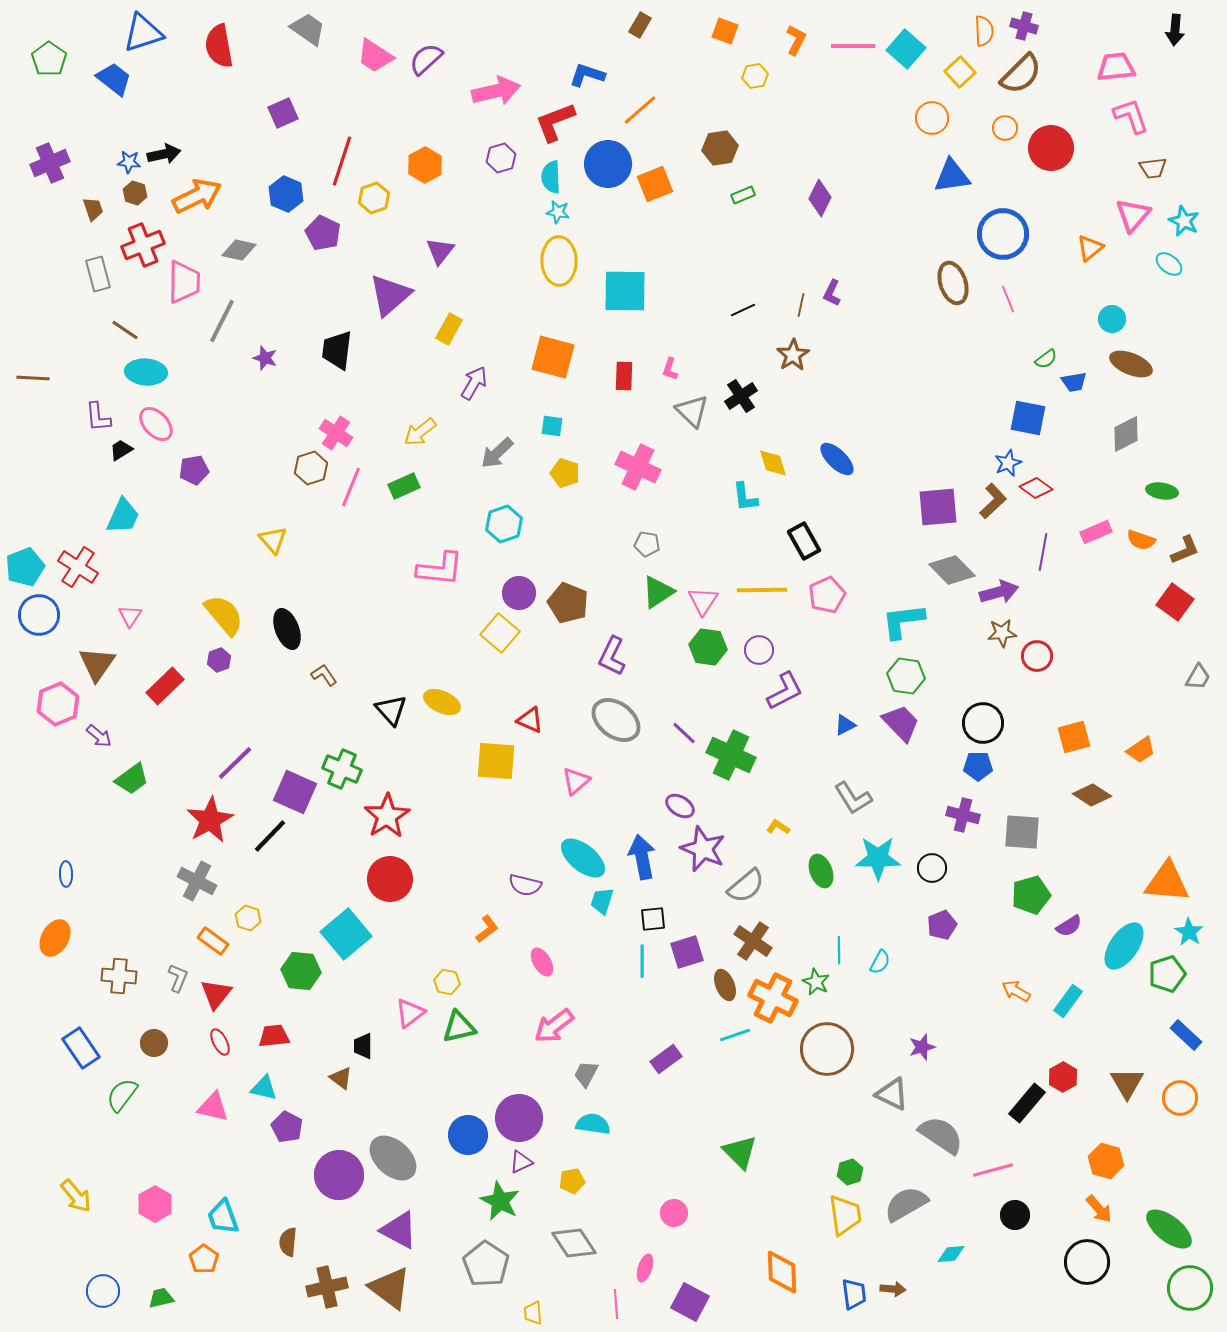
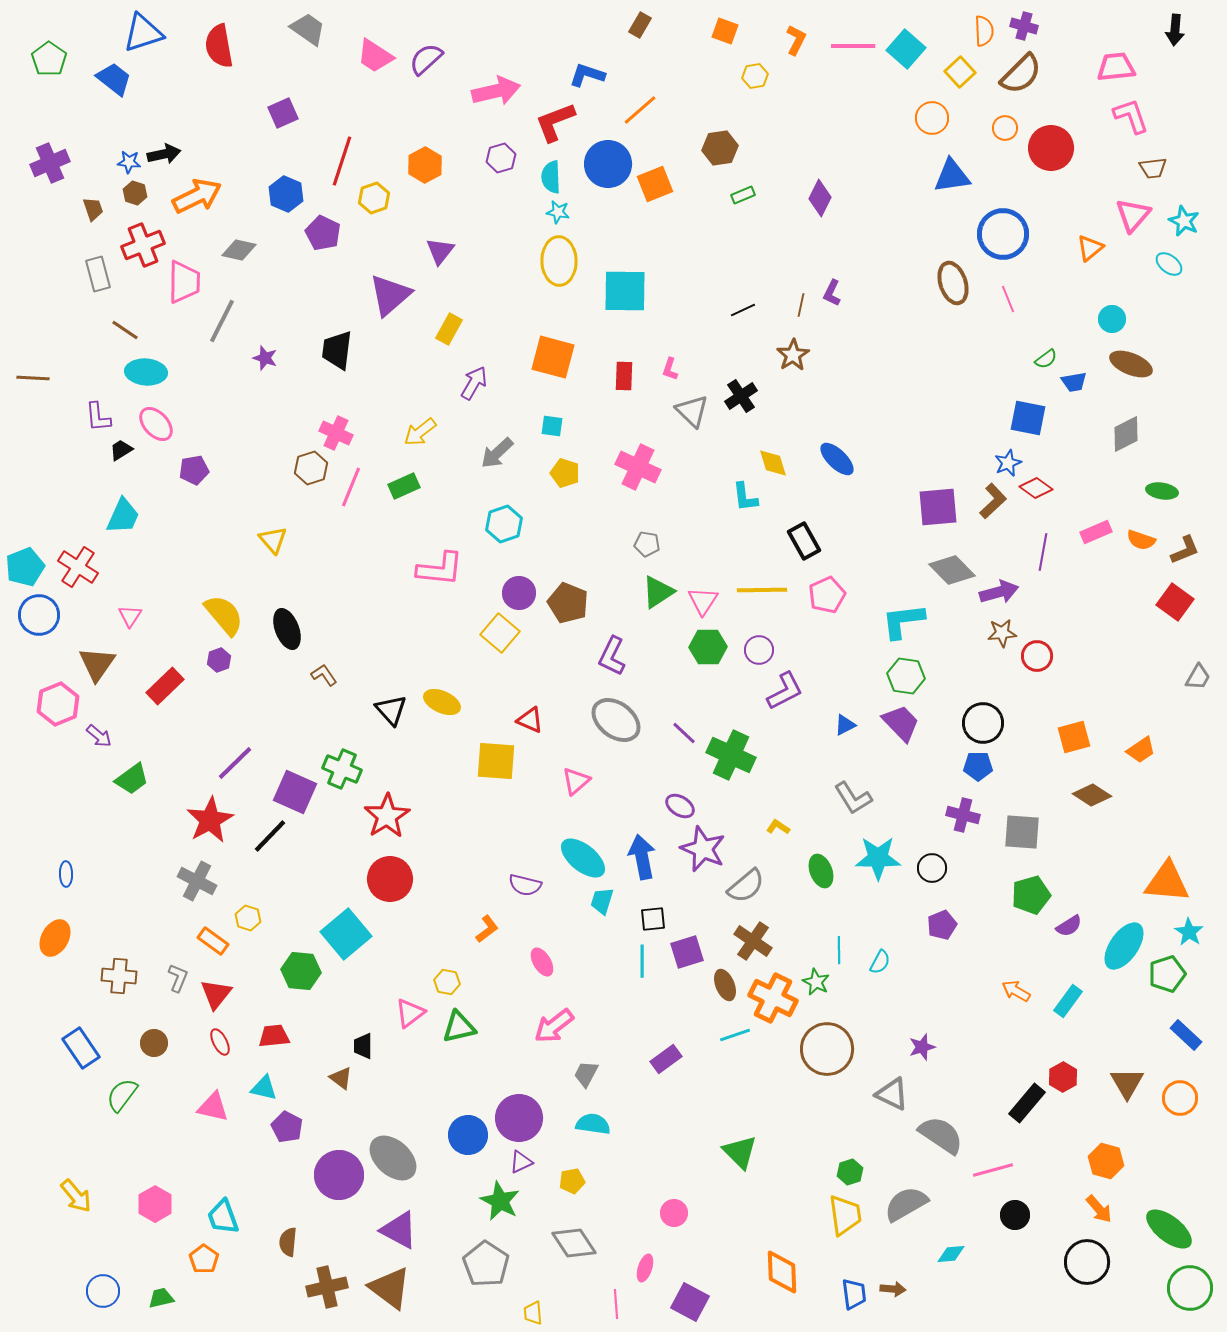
pink cross at (336, 433): rotated 8 degrees counterclockwise
green hexagon at (708, 647): rotated 9 degrees counterclockwise
